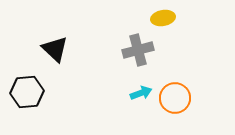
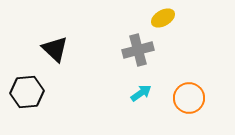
yellow ellipse: rotated 20 degrees counterclockwise
cyan arrow: rotated 15 degrees counterclockwise
orange circle: moved 14 px right
